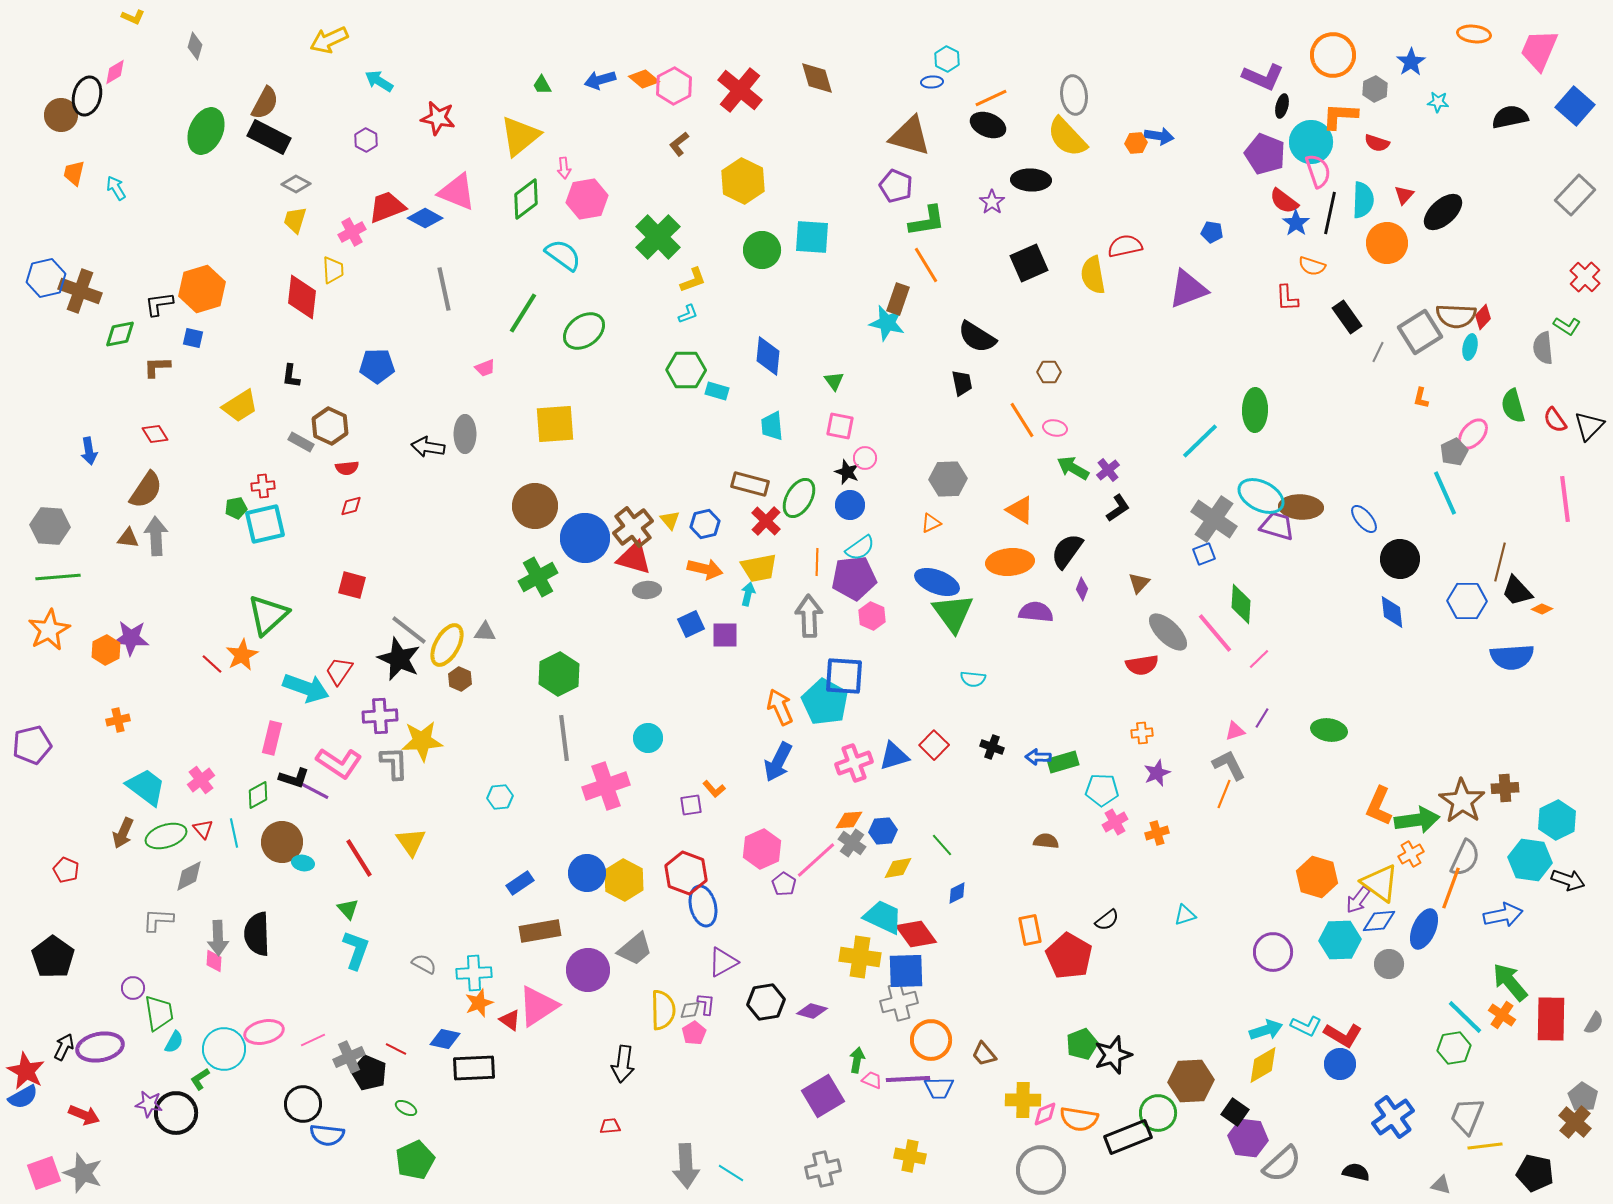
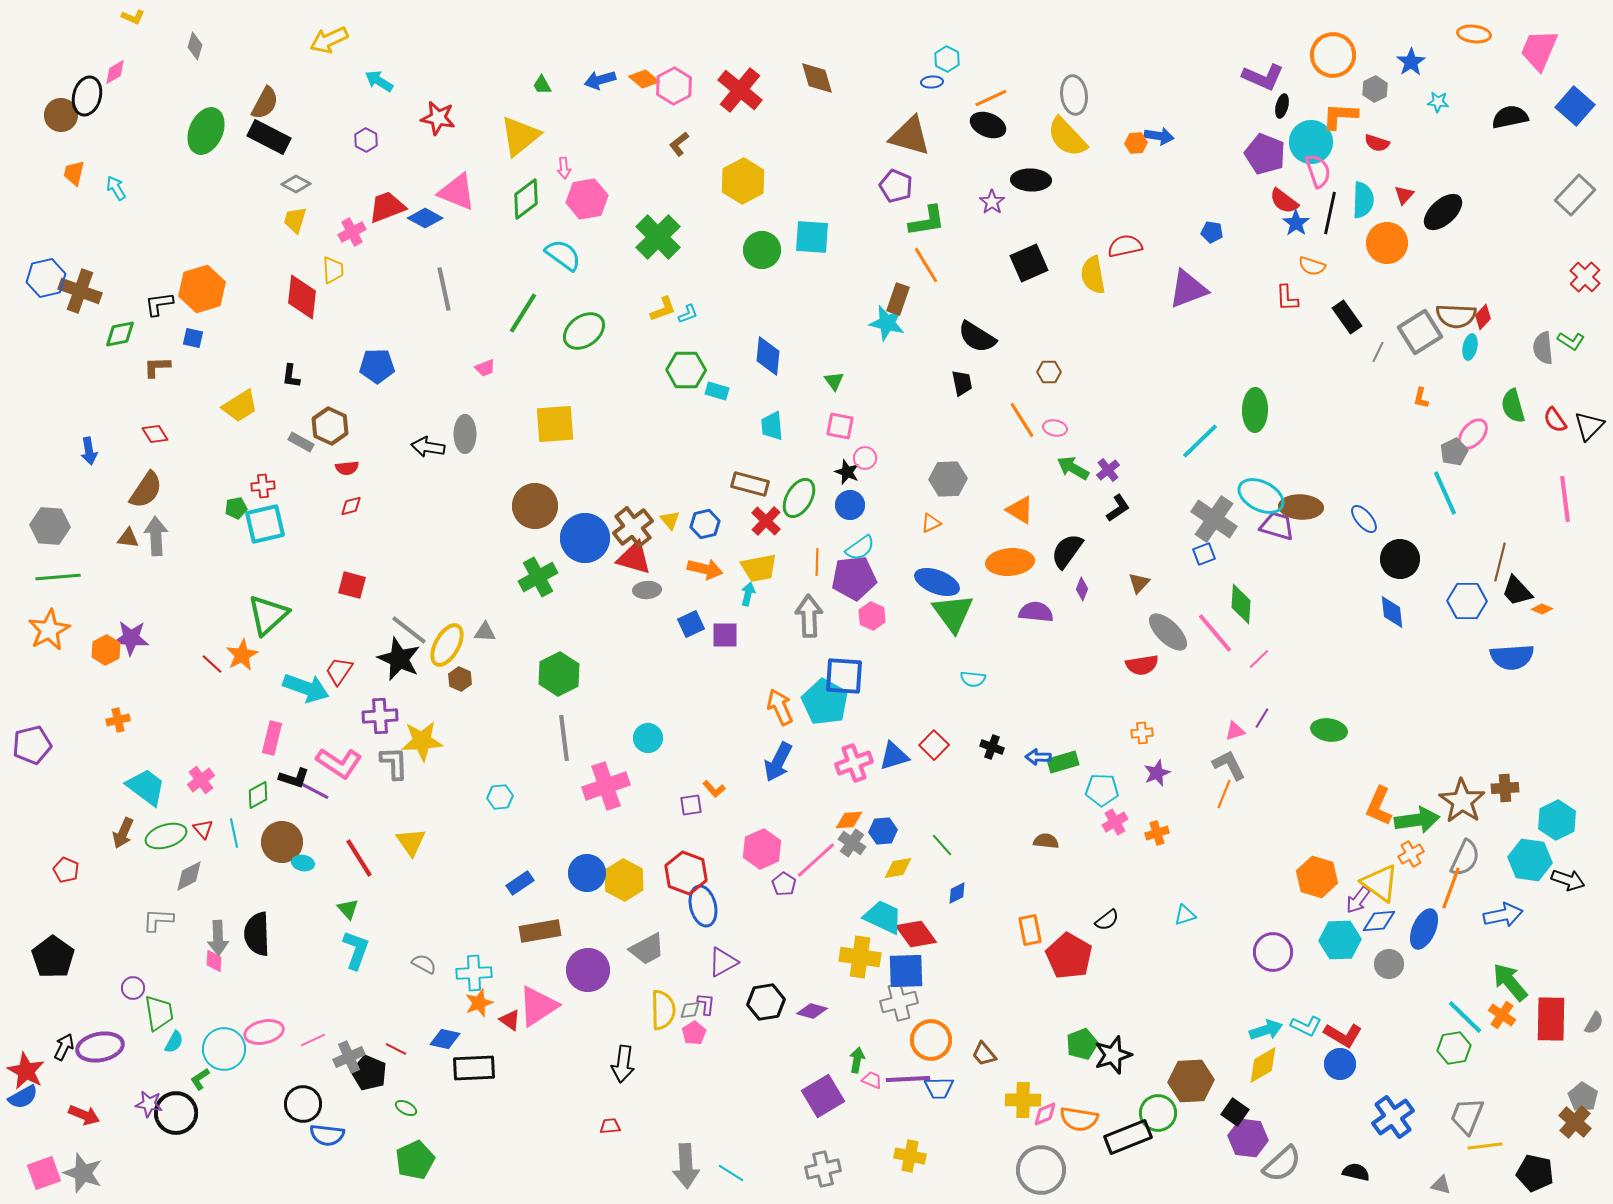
yellow hexagon at (743, 181): rotated 6 degrees clockwise
yellow L-shape at (693, 280): moved 30 px left, 29 px down
green L-shape at (1567, 326): moved 4 px right, 15 px down
gray trapezoid at (635, 949): moved 12 px right; rotated 12 degrees clockwise
